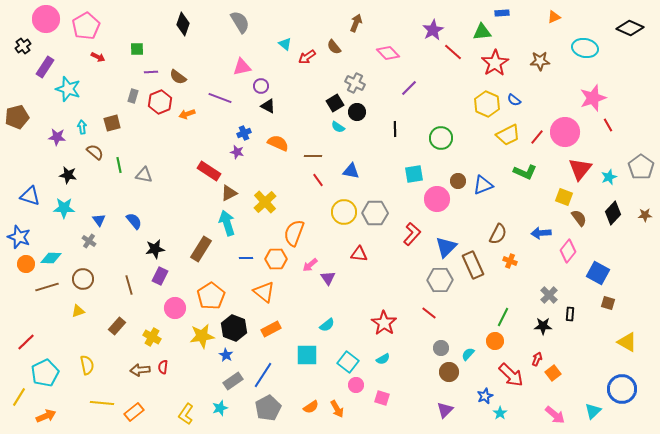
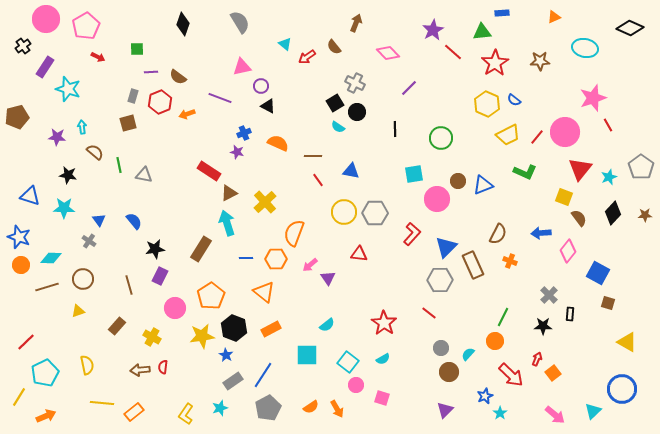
brown square at (112, 123): moved 16 px right
orange circle at (26, 264): moved 5 px left, 1 px down
